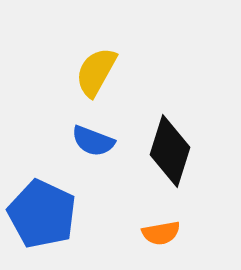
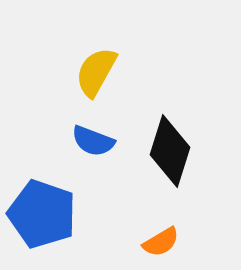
blue pentagon: rotated 6 degrees counterclockwise
orange semicircle: moved 9 px down; rotated 21 degrees counterclockwise
